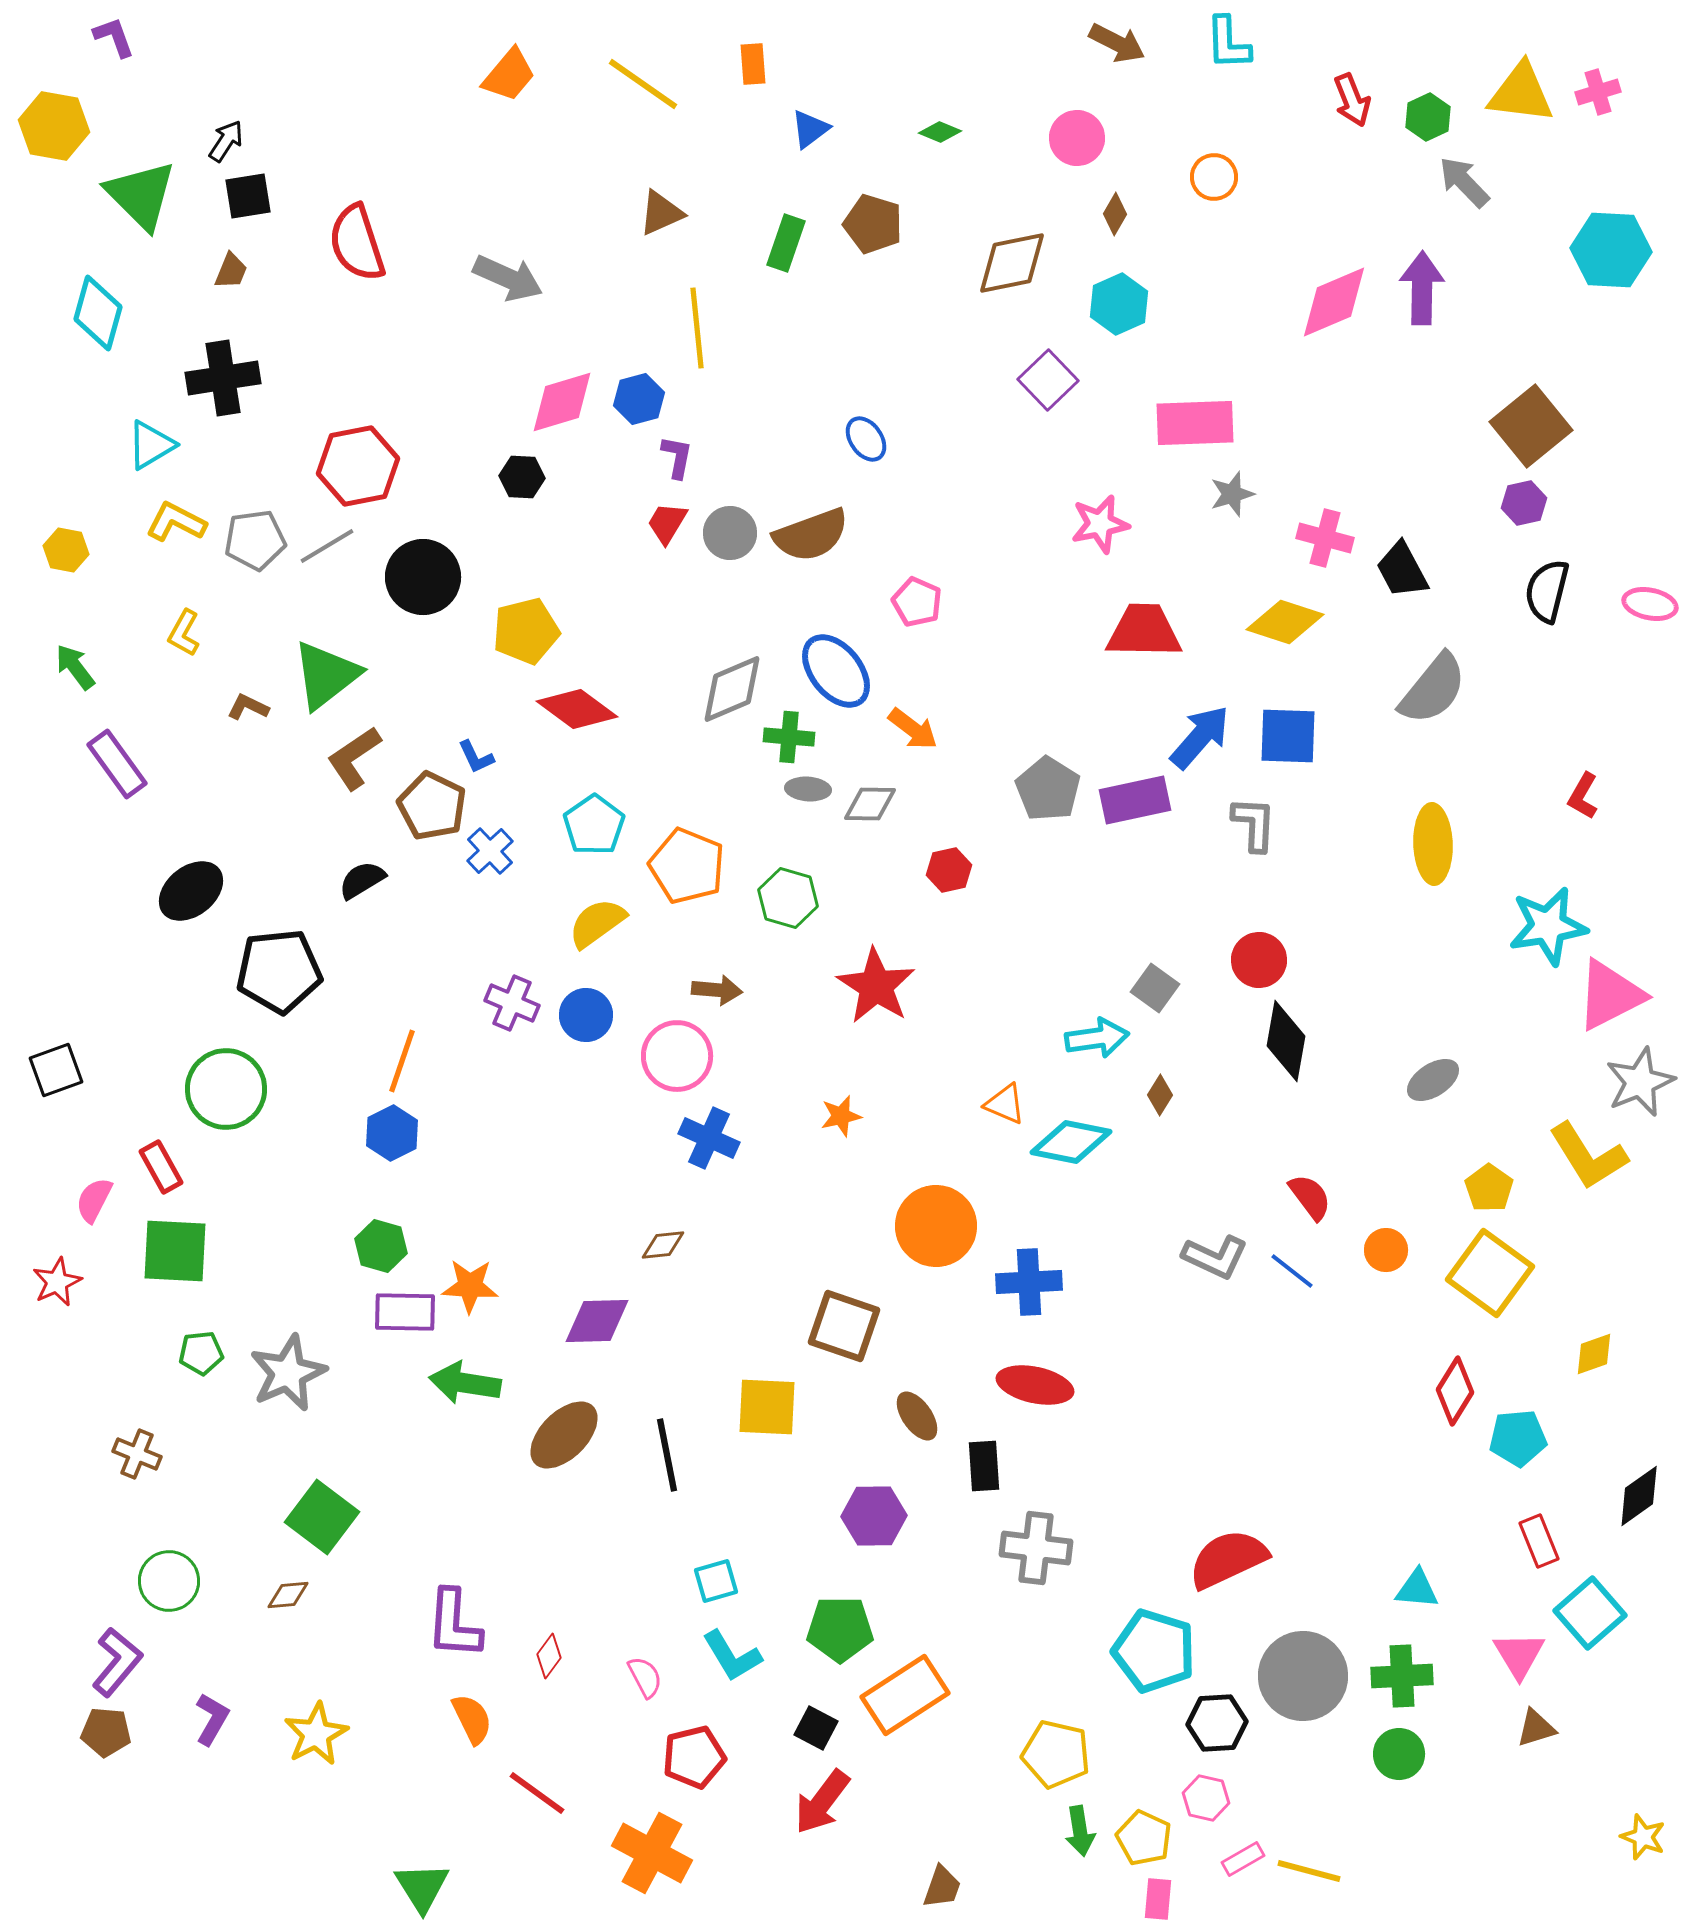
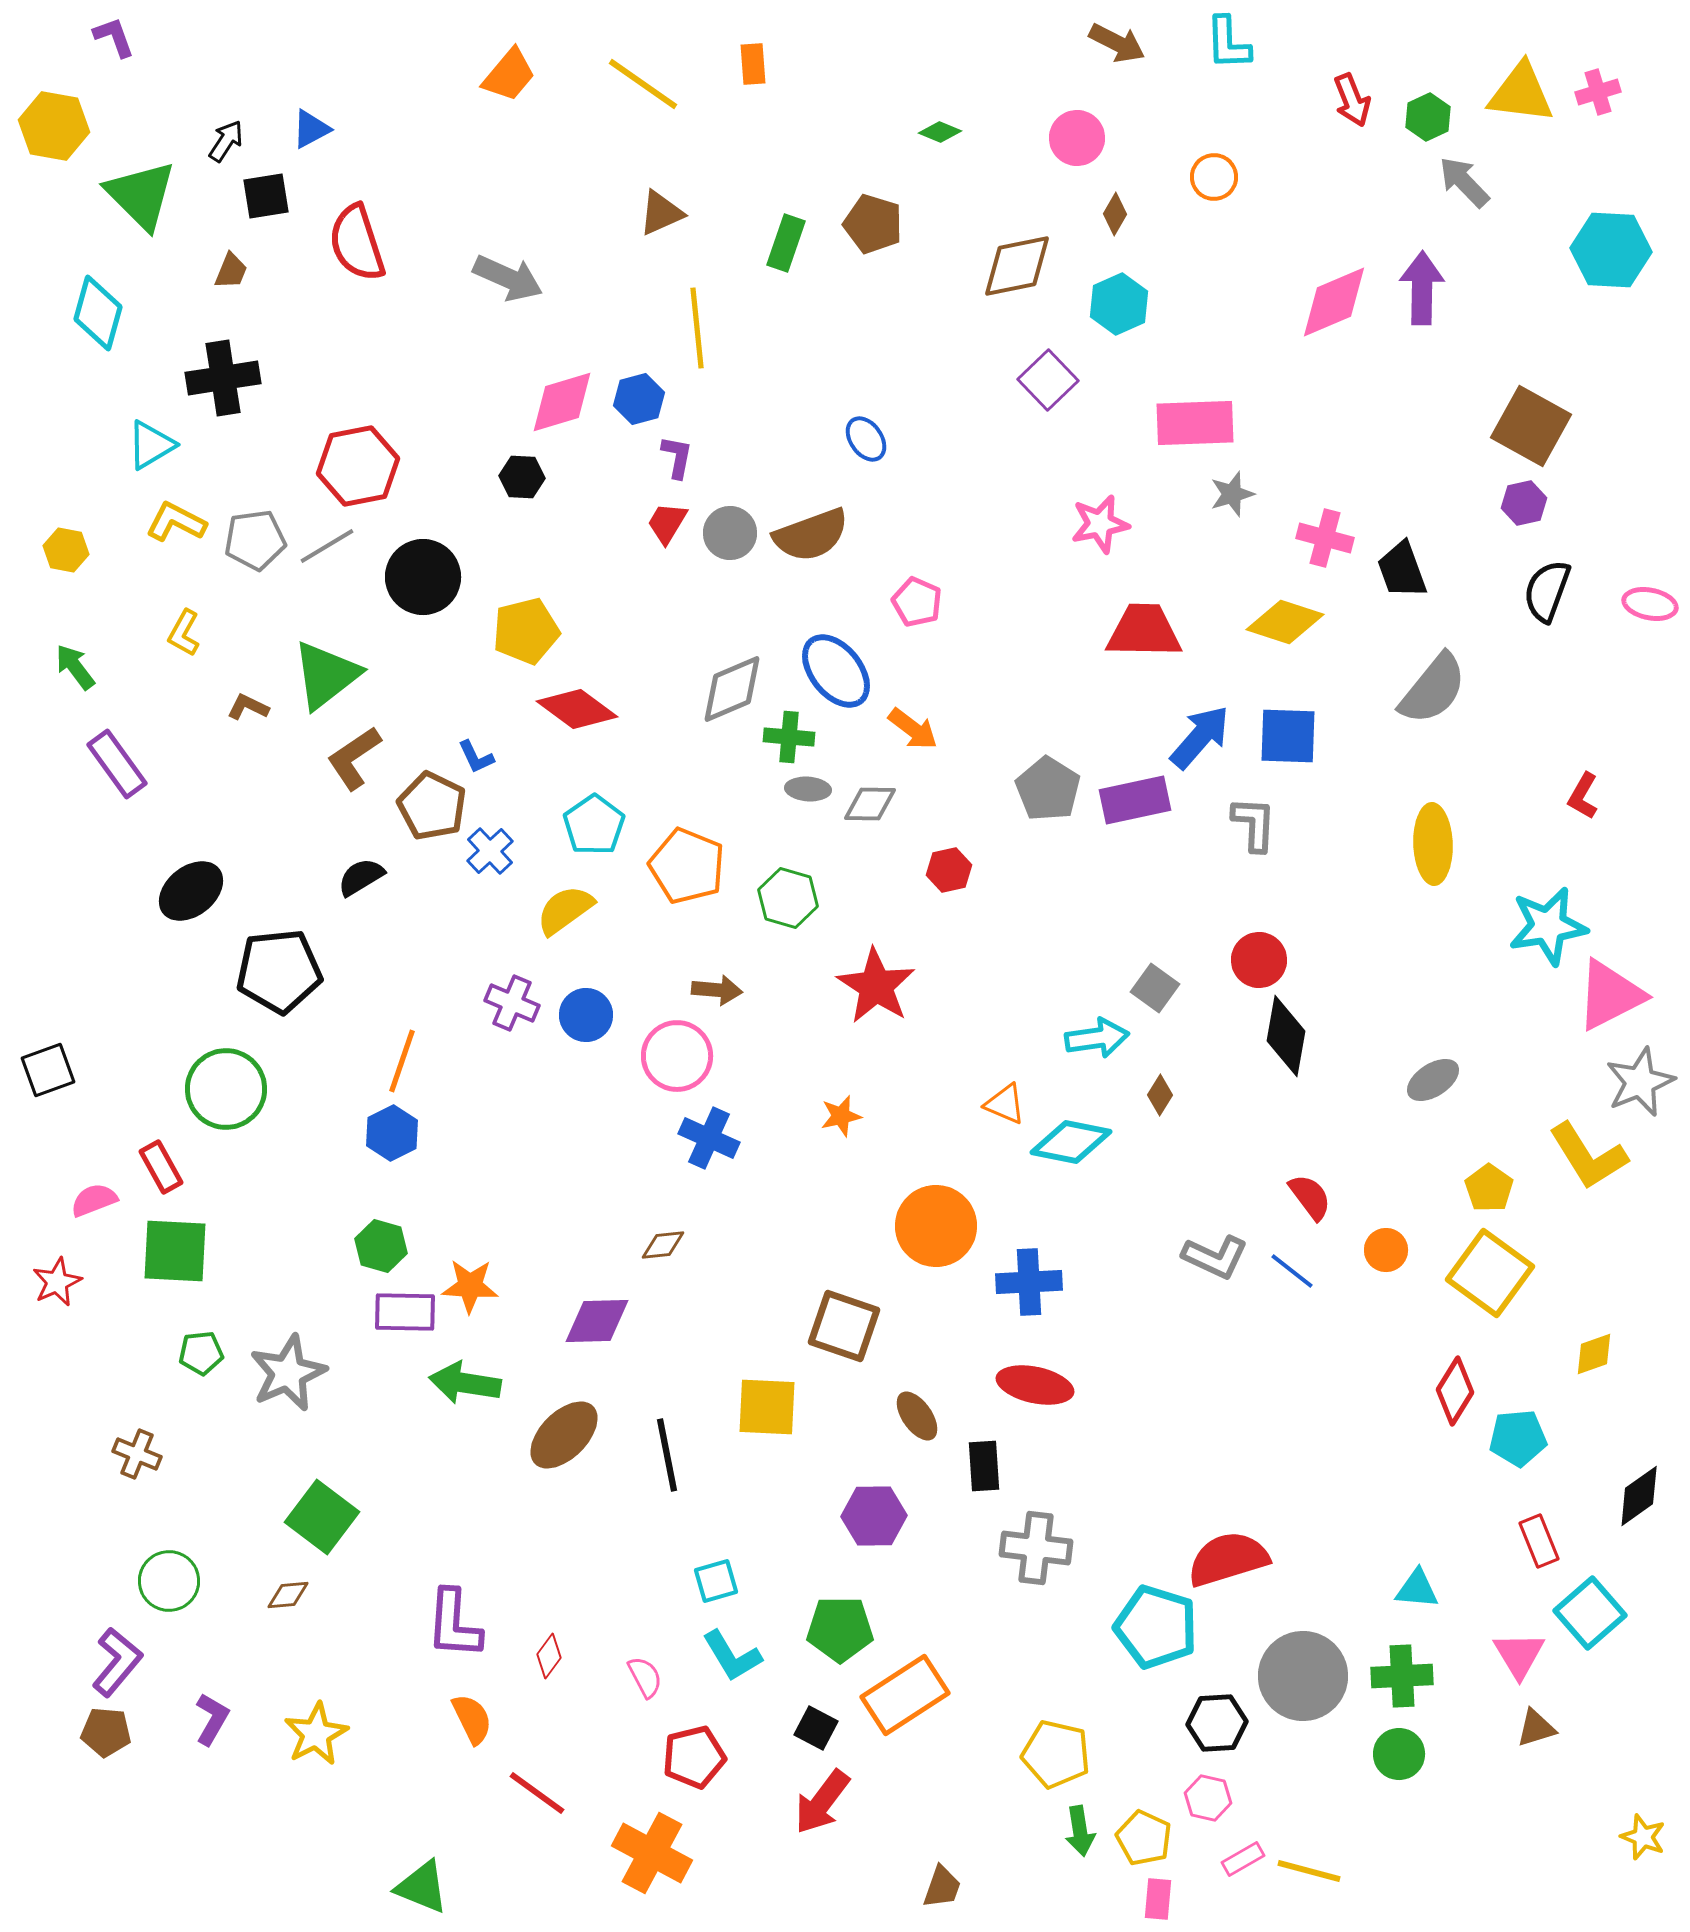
blue triangle at (810, 129): moved 499 px left; rotated 9 degrees clockwise
black square at (248, 196): moved 18 px right
brown diamond at (1012, 263): moved 5 px right, 3 px down
brown square at (1531, 426): rotated 22 degrees counterclockwise
black trapezoid at (1402, 570): rotated 8 degrees clockwise
black semicircle at (1547, 591): rotated 6 degrees clockwise
black semicircle at (362, 880): moved 1 px left, 3 px up
yellow semicircle at (597, 923): moved 32 px left, 13 px up
black diamond at (1286, 1041): moved 5 px up
black square at (56, 1070): moved 8 px left
pink semicircle at (94, 1200): rotated 42 degrees clockwise
red semicircle at (1228, 1559): rotated 8 degrees clockwise
cyan pentagon at (1154, 1651): moved 2 px right, 24 px up
pink hexagon at (1206, 1798): moved 2 px right
green triangle at (422, 1887): rotated 36 degrees counterclockwise
